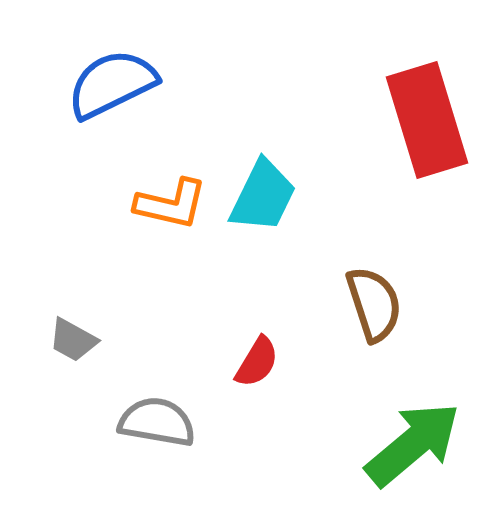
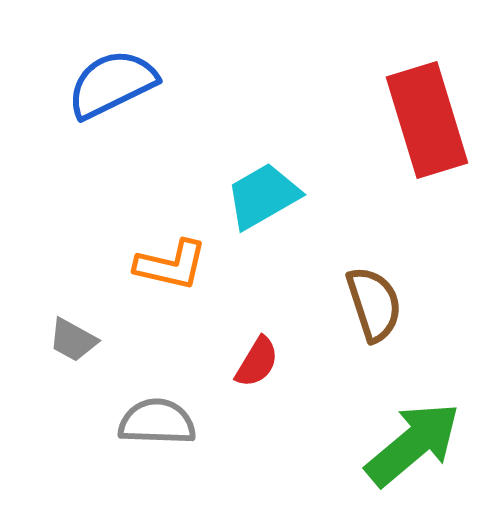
cyan trapezoid: rotated 146 degrees counterclockwise
orange L-shape: moved 61 px down
gray semicircle: rotated 8 degrees counterclockwise
